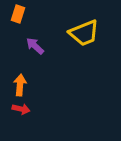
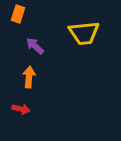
yellow trapezoid: rotated 16 degrees clockwise
orange arrow: moved 9 px right, 8 px up
